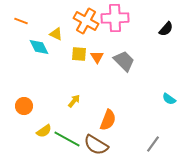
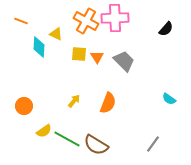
cyan diamond: rotated 30 degrees clockwise
orange semicircle: moved 17 px up
